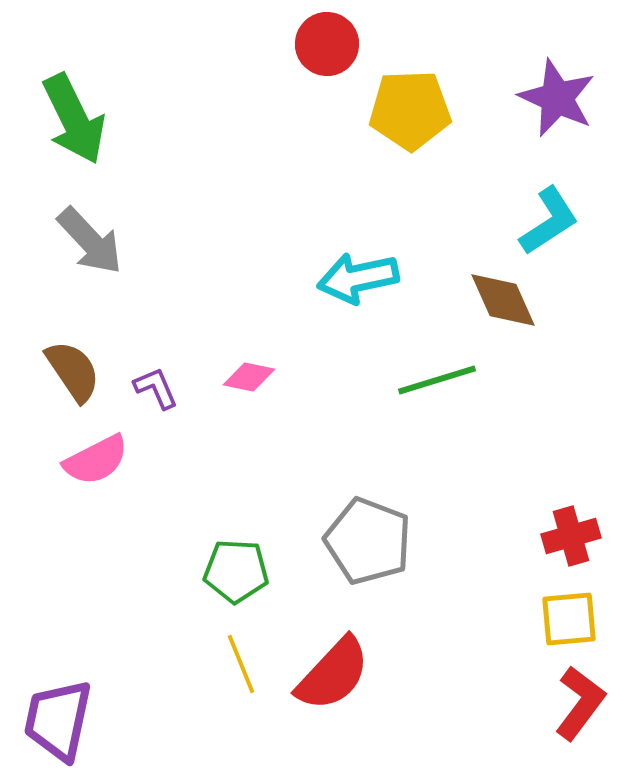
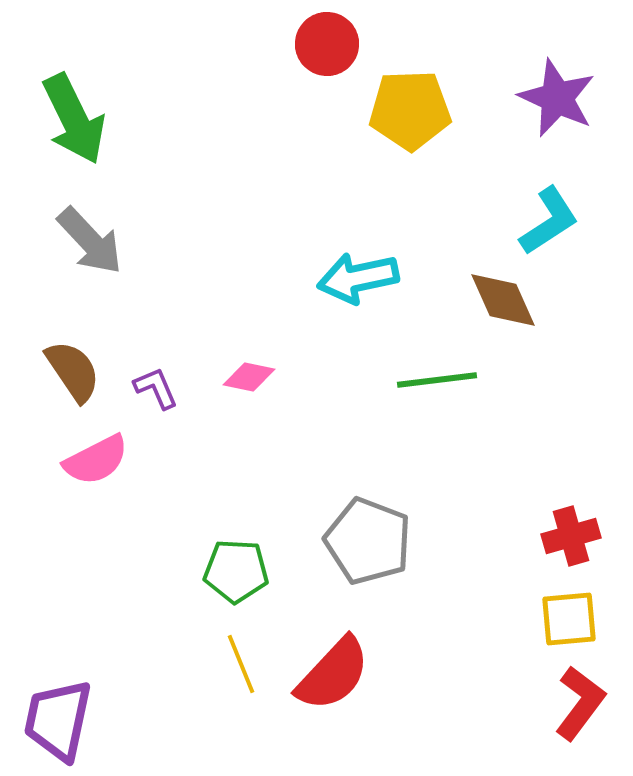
green line: rotated 10 degrees clockwise
